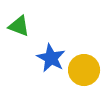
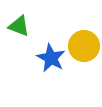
yellow circle: moved 24 px up
